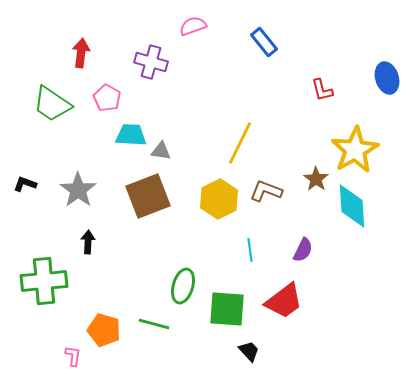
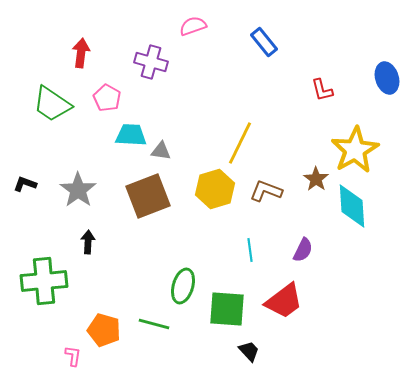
yellow hexagon: moved 4 px left, 10 px up; rotated 9 degrees clockwise
